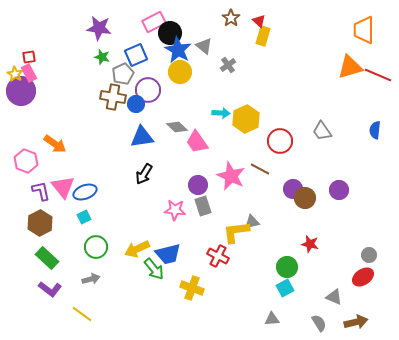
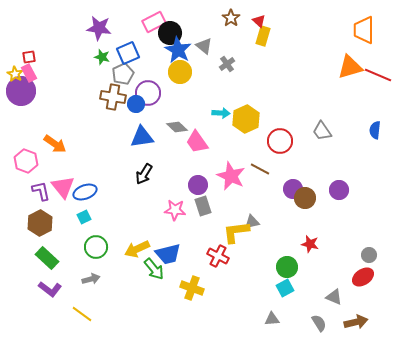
blue square at (136, 55): moved 8 px left, 2 px up
gray cross at (228, 65): moved 1 px left, 1 px up
purple circle at (148, 90): moved 3 px down
